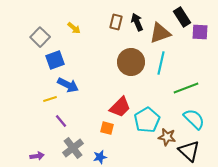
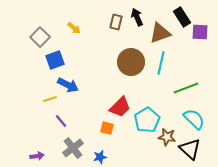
black arrow: moved 5 px up
black triangle: moved 1 px right, 2 px up
